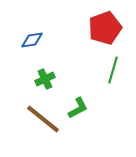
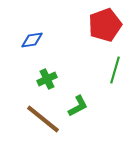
red pentagon: moved 3 px up
green line: moved 2 px right
green cross: moved 2 px right
green L-shape: moved 2 px up
